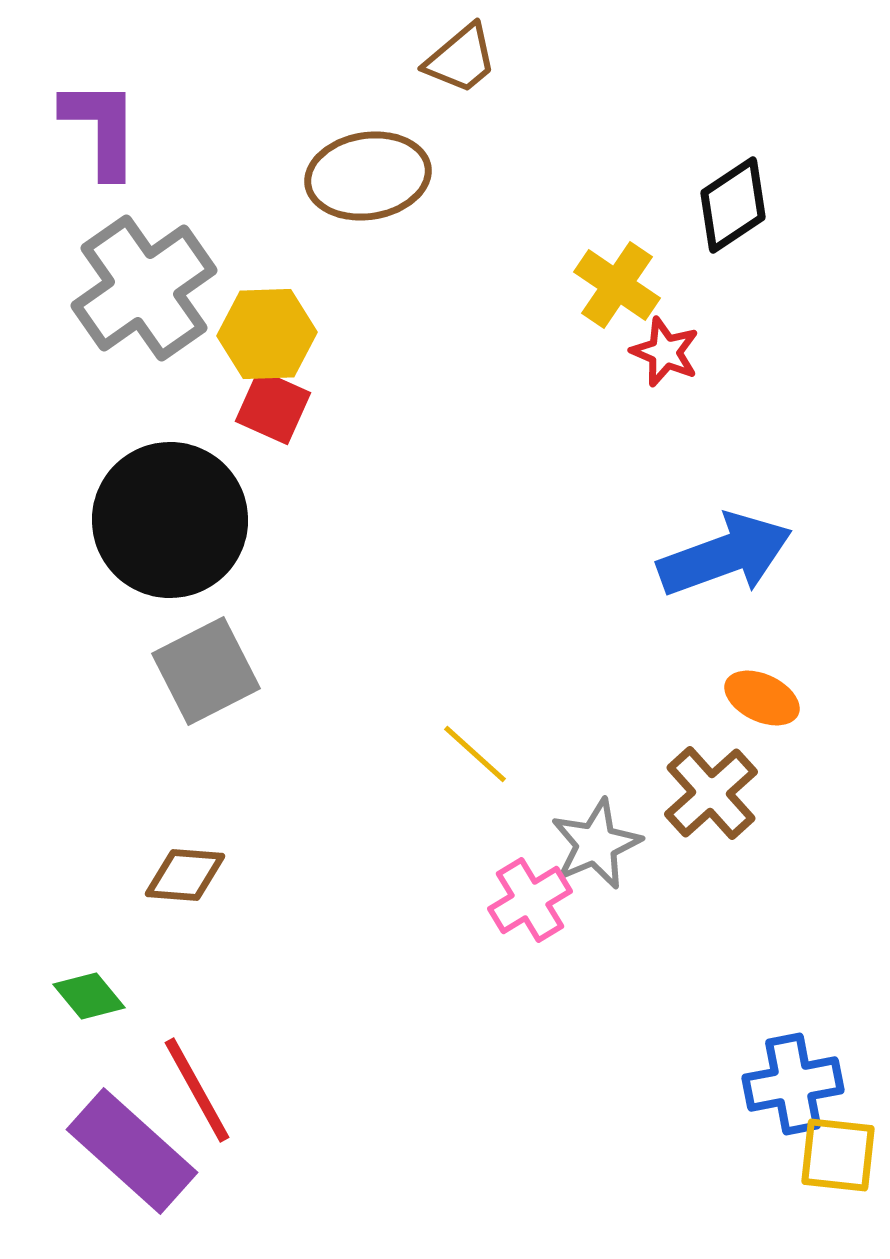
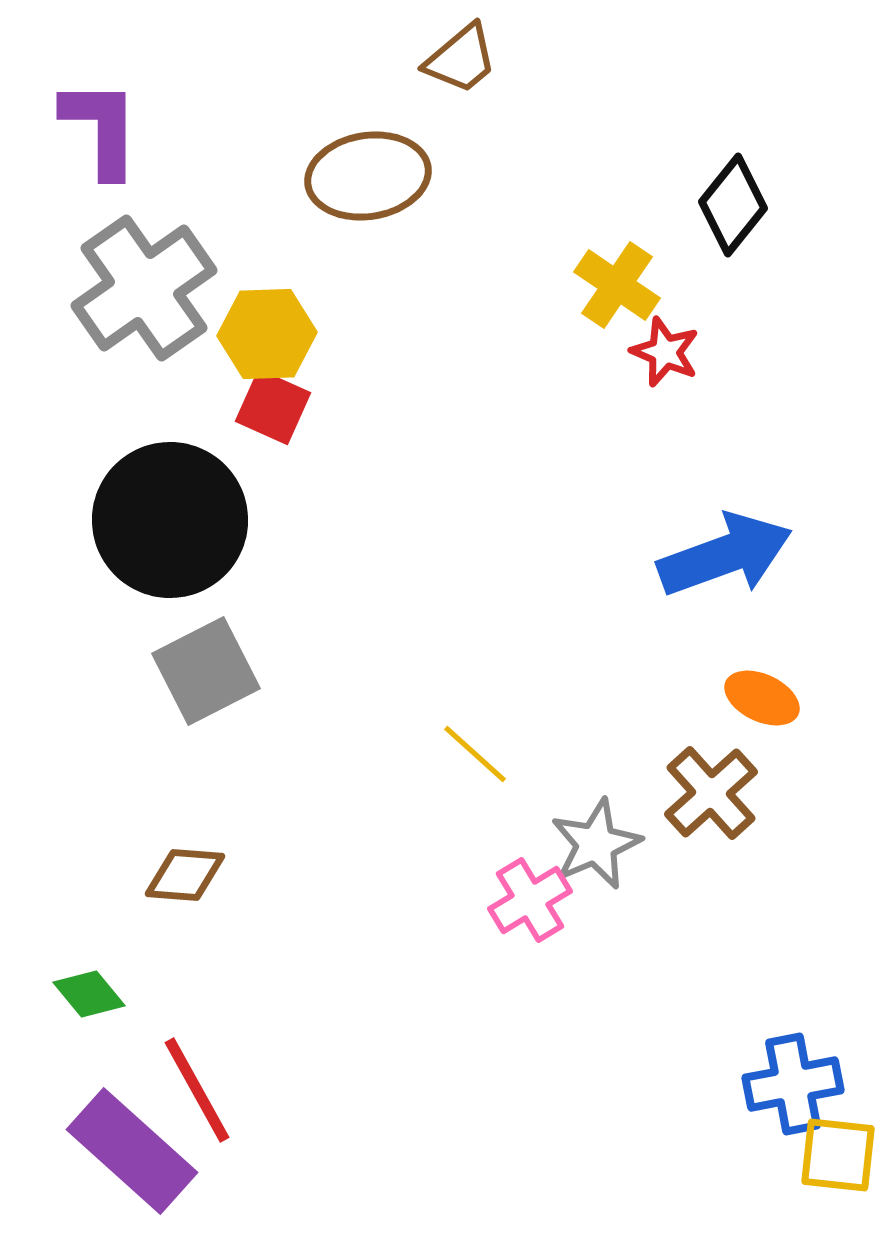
black diamond: rotated 18 degrees counterclockwise
green diamond: moved 2 px up
